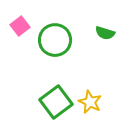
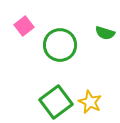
pink square: moved 4 px right
green circle: moved 5 px right, 5 px down
